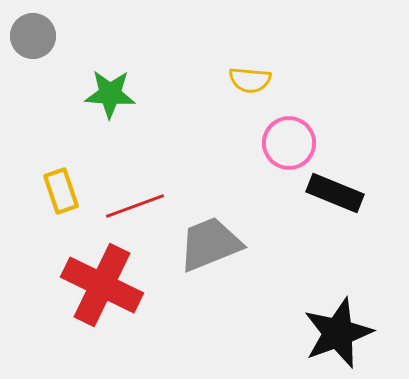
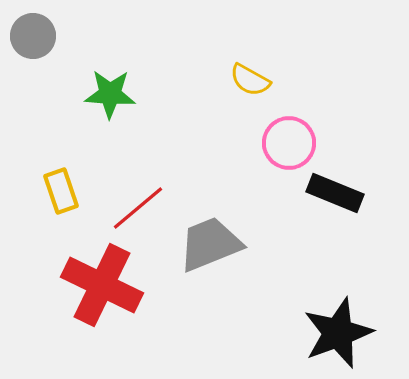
yellow semicircle: rotated 24 degrees clockwise
red line: moved 3 px right, 2 px down; rotated 20 degrees counterclockwise
